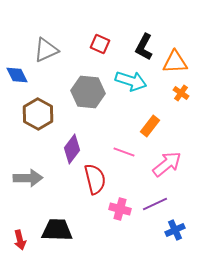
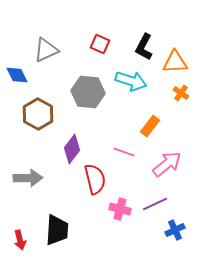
black trapezoid: rotated 92 degrees clockwise
